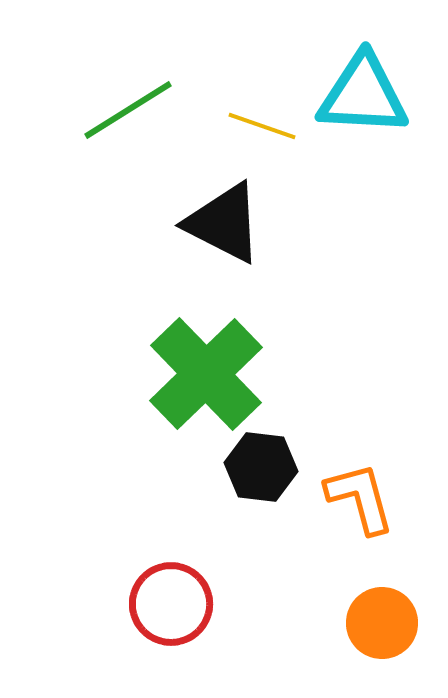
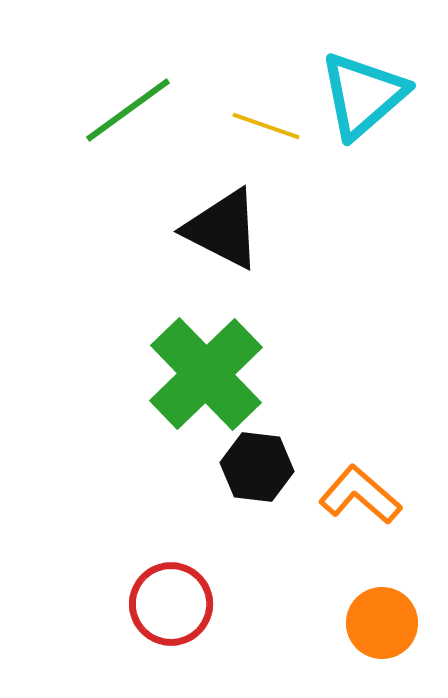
cyan triangle: rotated 44 degrees counterclockwise
green line: rotated 4 degrees counterclockwise
yellow line: moved 4 px right
black triangle: moved 1 px left, 6 px down
black hexagon: moved 4 px left
orange L-shape: moved 3 px up; rotated 34 degrees counterclockwise
